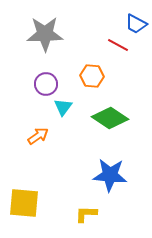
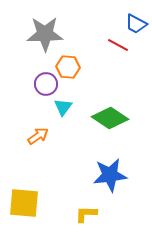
orange hexagon: moved 24 px left, 9 px up
blue star: rotated 12 degrees counterclockwise
